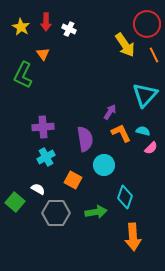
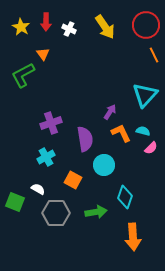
red circle: moved 1 px left, 1 px down
yellow arrow: moved 20 px left, 18 px up
green L-shape: rotated 36 degrees clockwise
purple cross: moved 8 px right, 4 px up; rotated 15 degrees counterclockwise
green square: rotated 18 degrees counterclockwise
